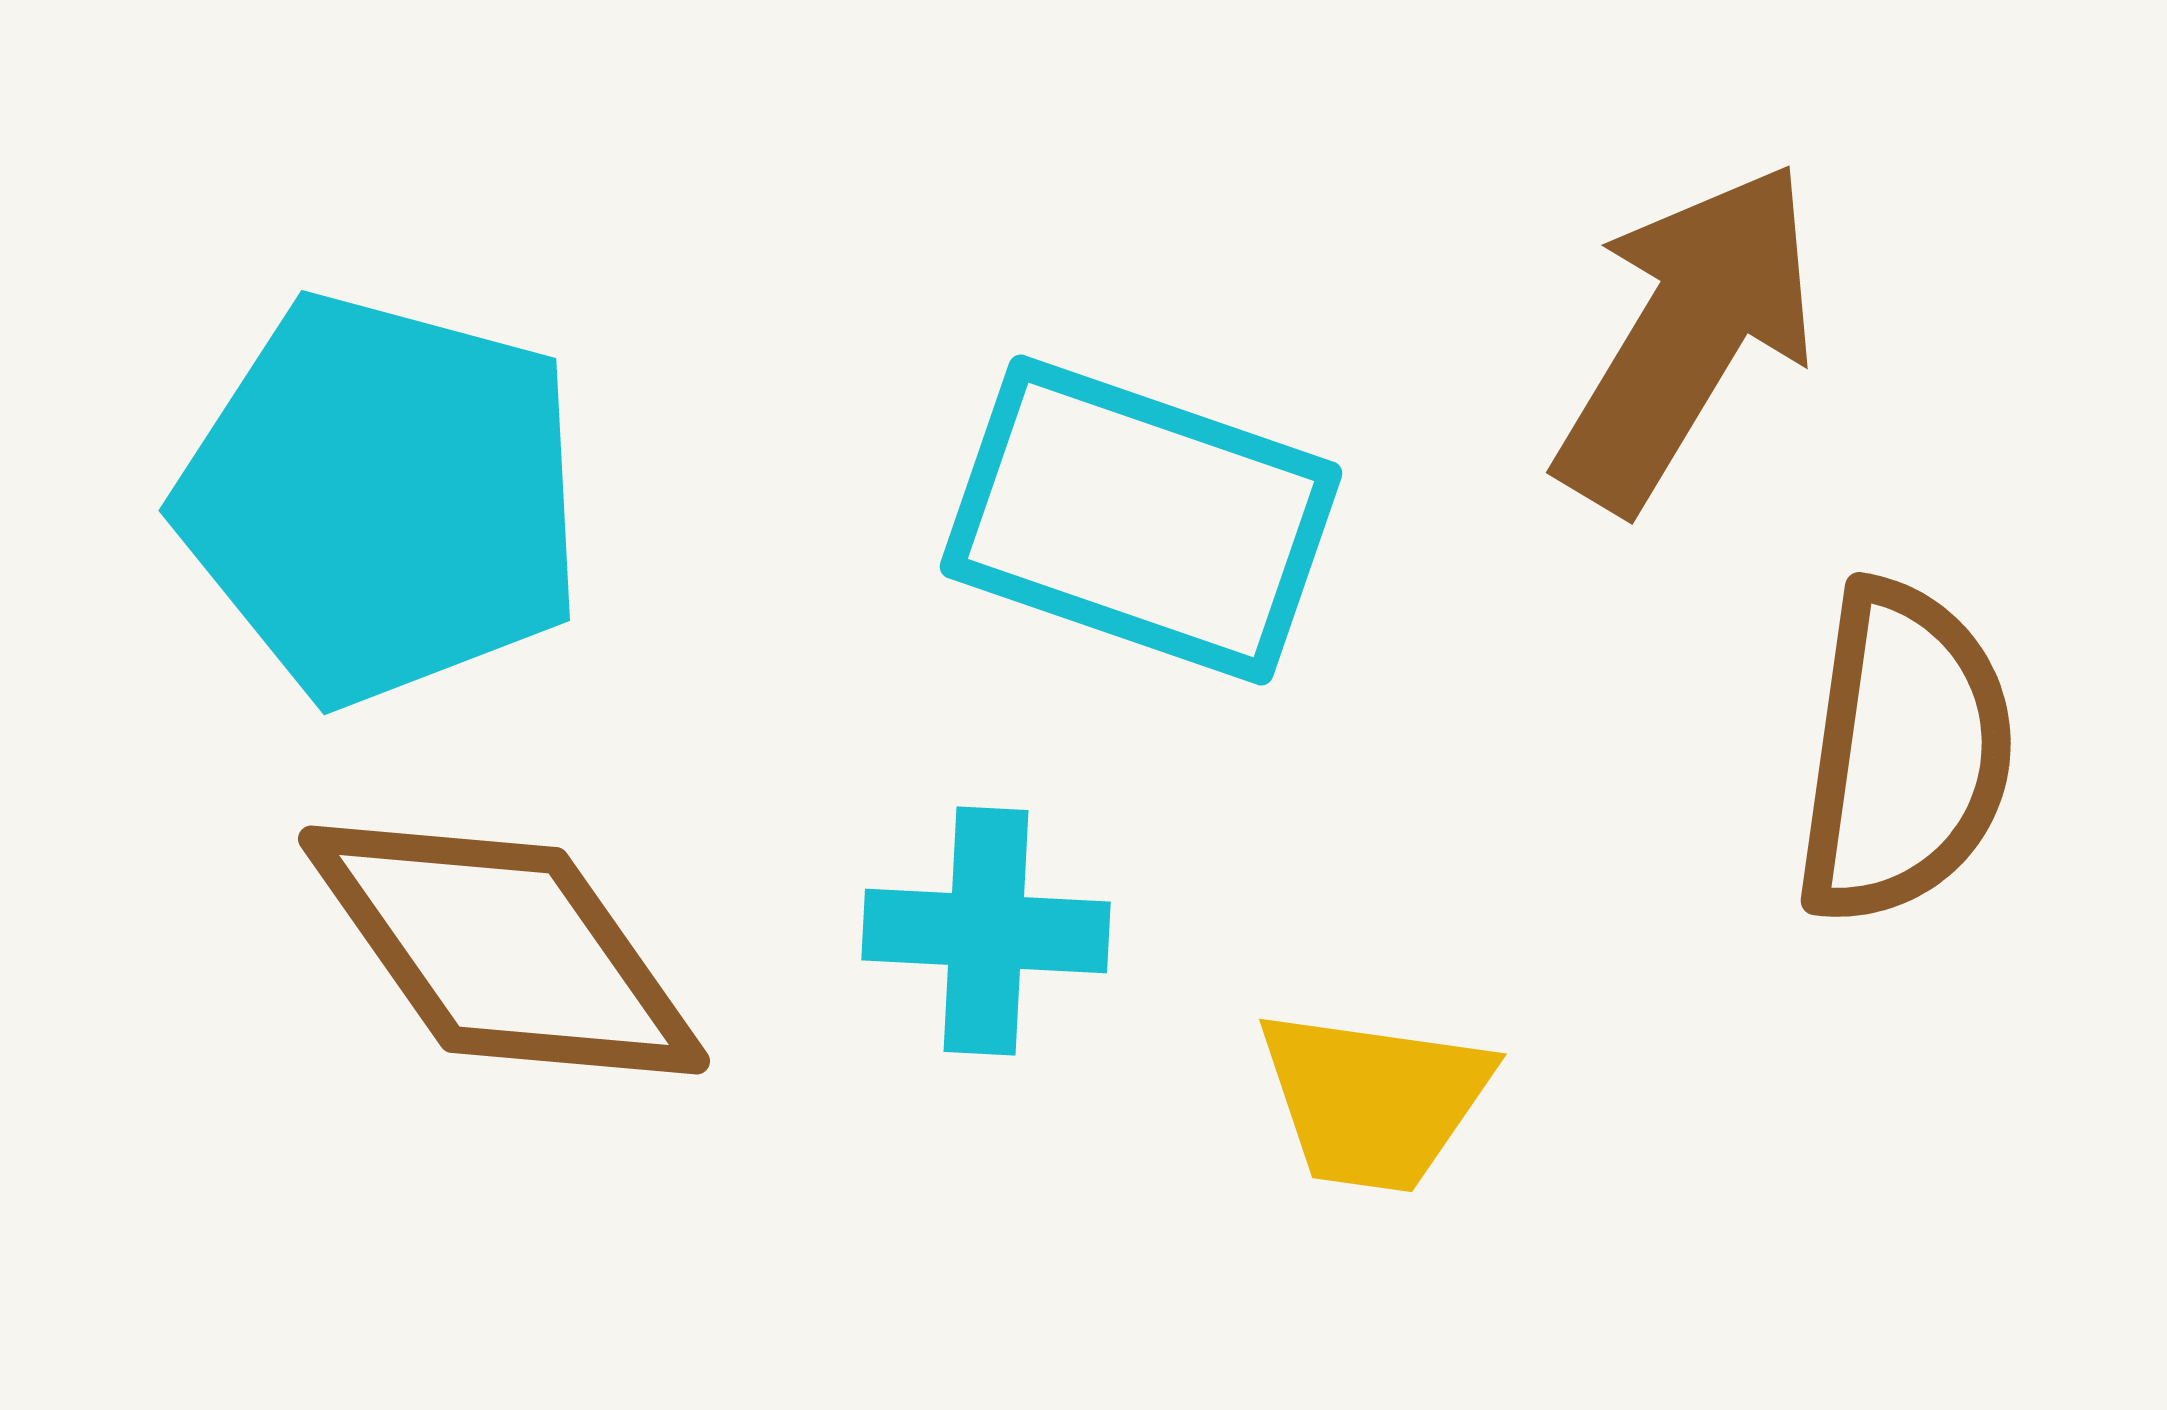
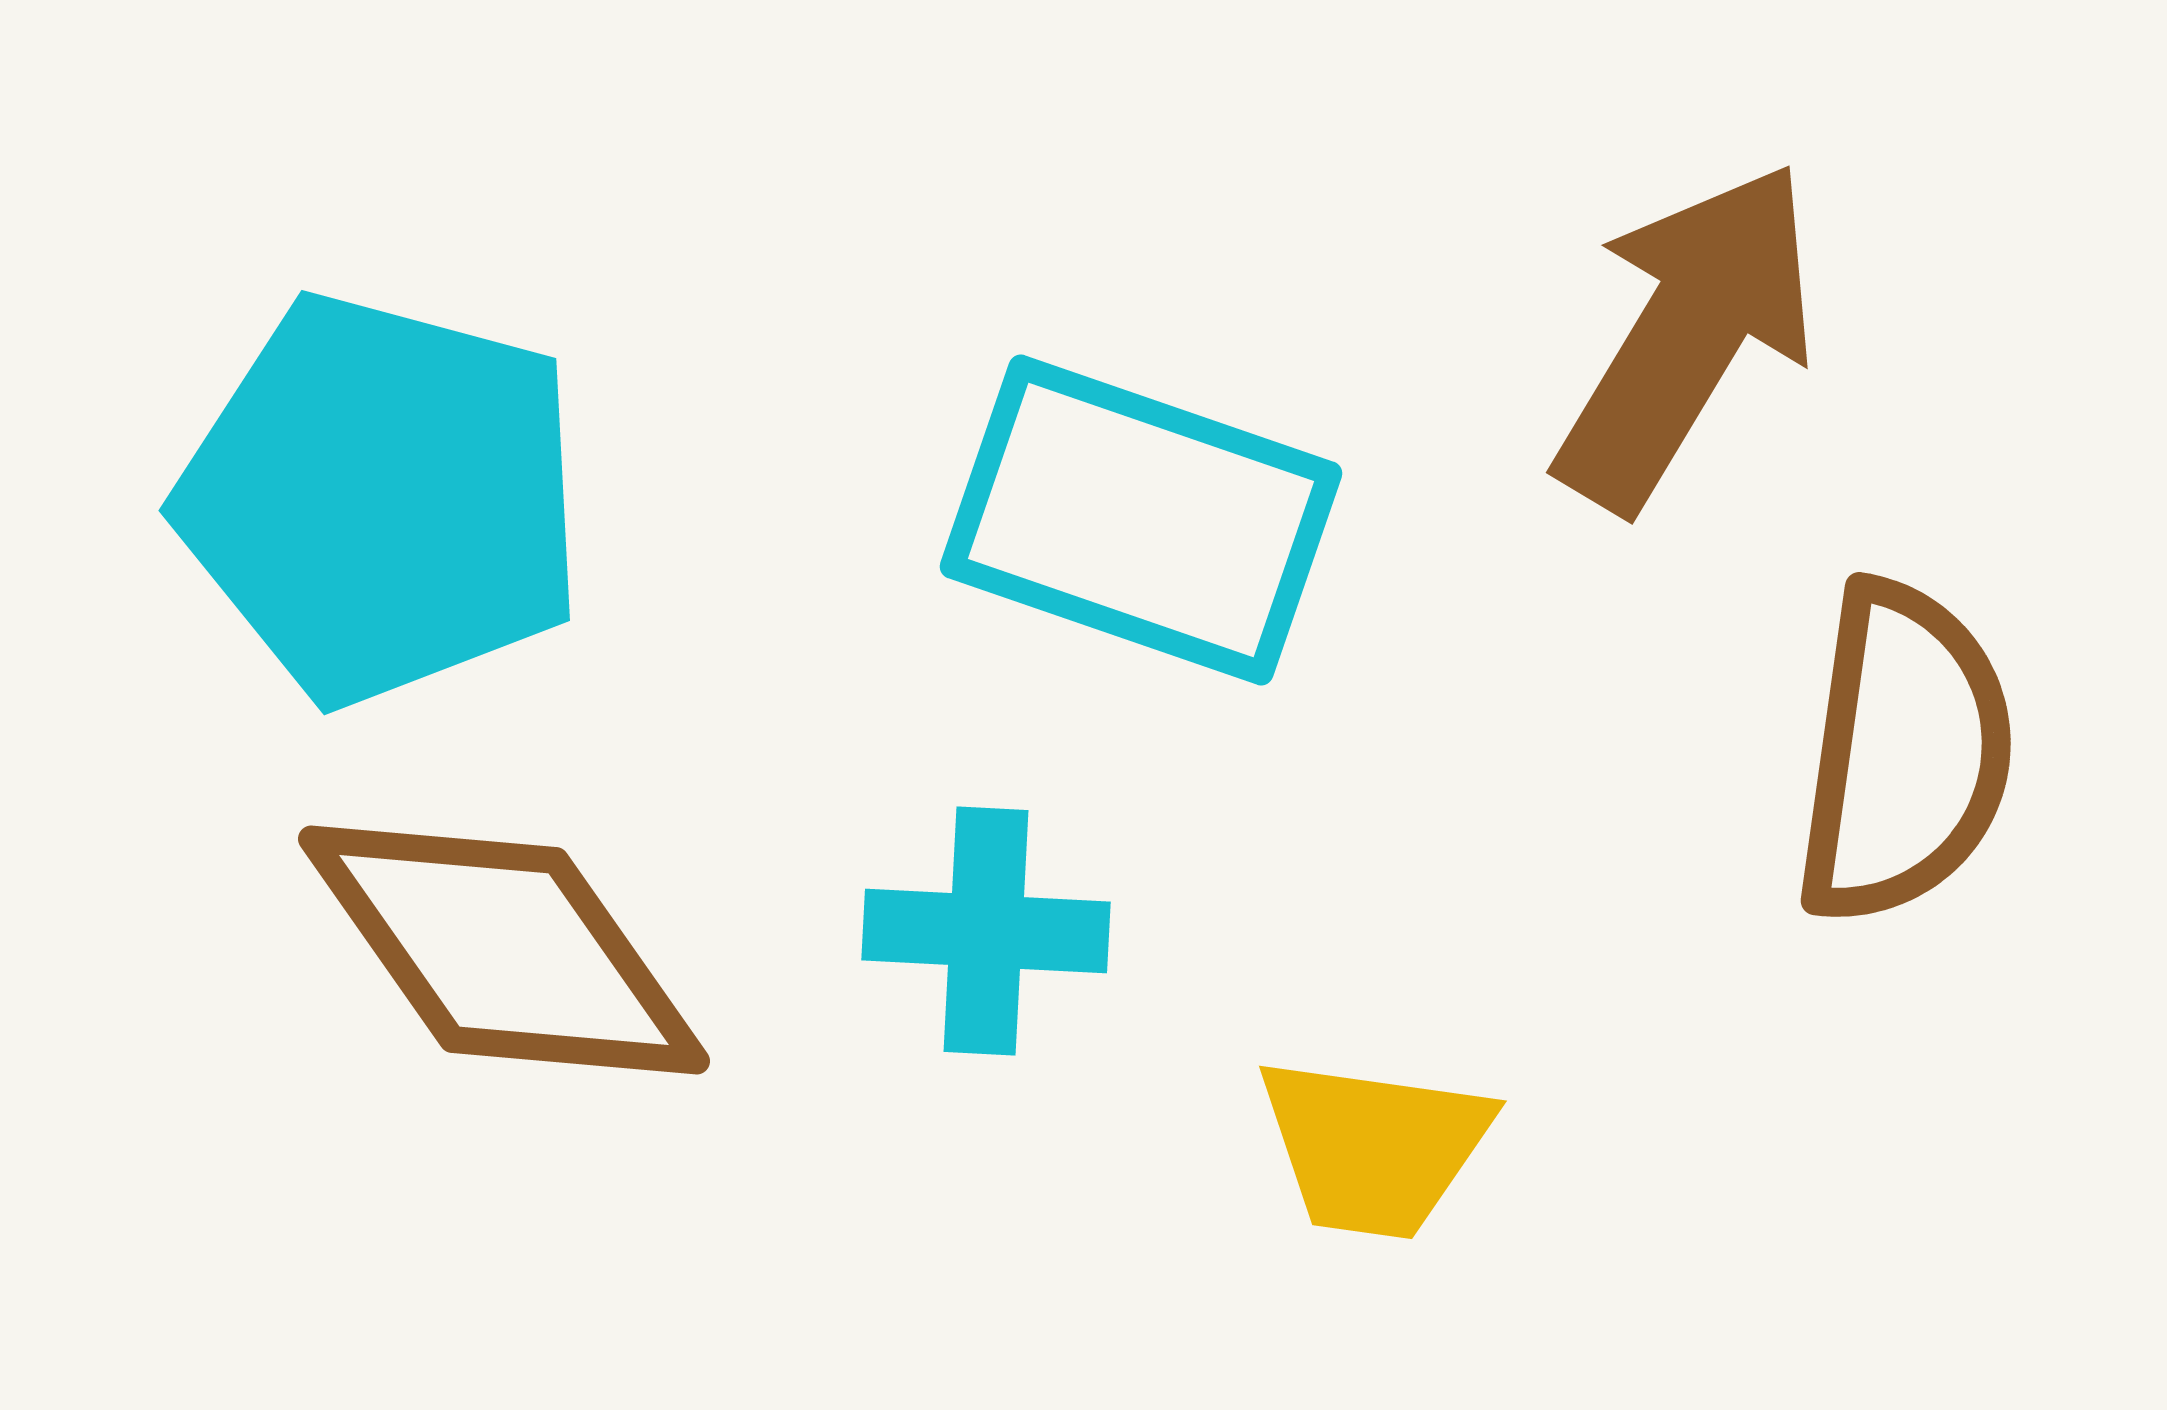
yellow trapezoid: moved 47 px down
